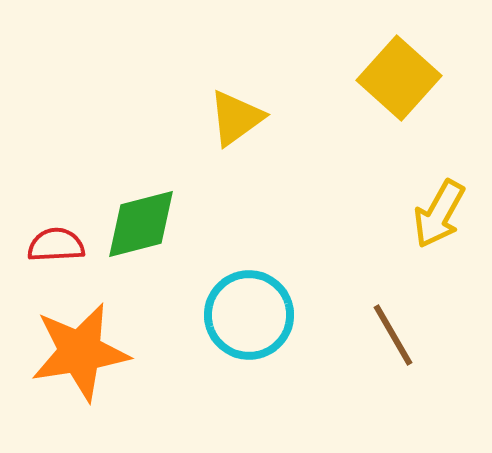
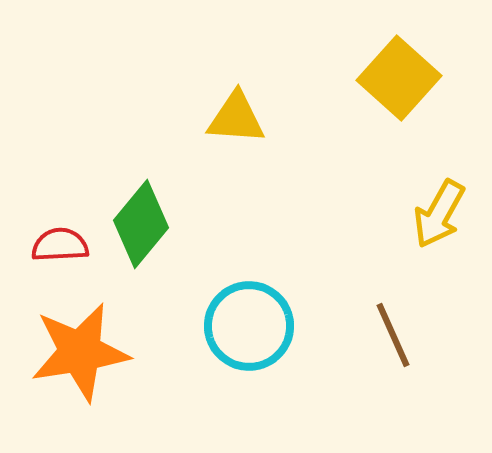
yellow triangle: rotated 40 degrees clockwise
green diamond: rotated 36 degrees counterclockwise
red semicircle: moved 4 px right
cyan circle: moved 11 px down
brown line: rotated 6 degrees clockwise
